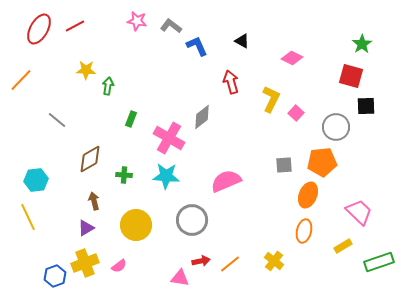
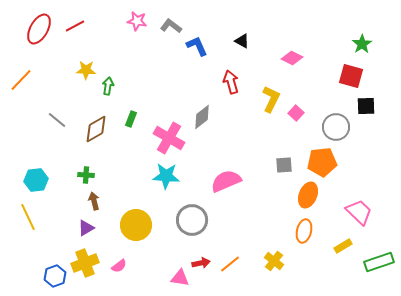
brown diamond at (90, 159): moved 6 px right, 30 px up
green cross at (124, 175): moved 38 px left
red arrow at (201, 261): moved 2 px down
